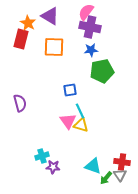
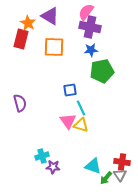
cyan line: moved 1 px right, 3 px up
